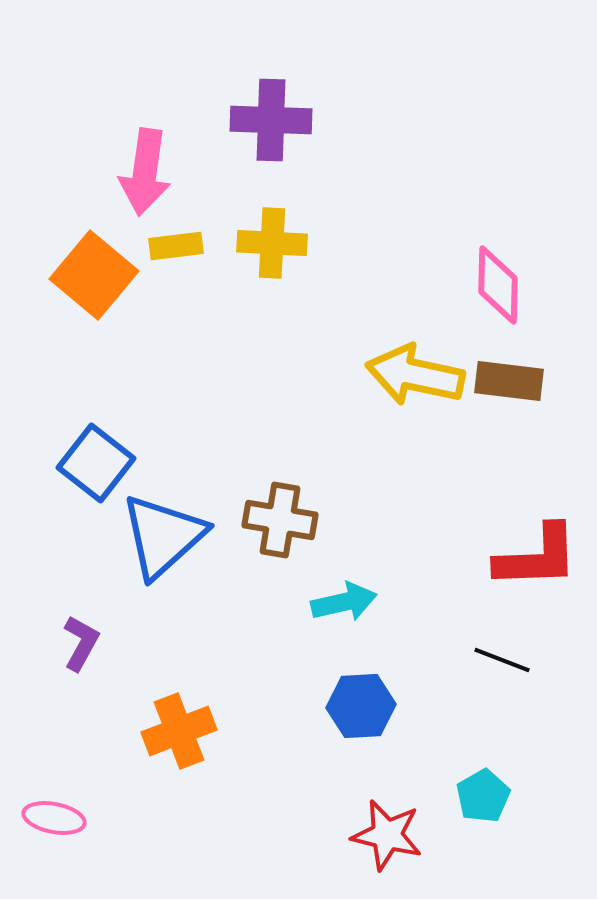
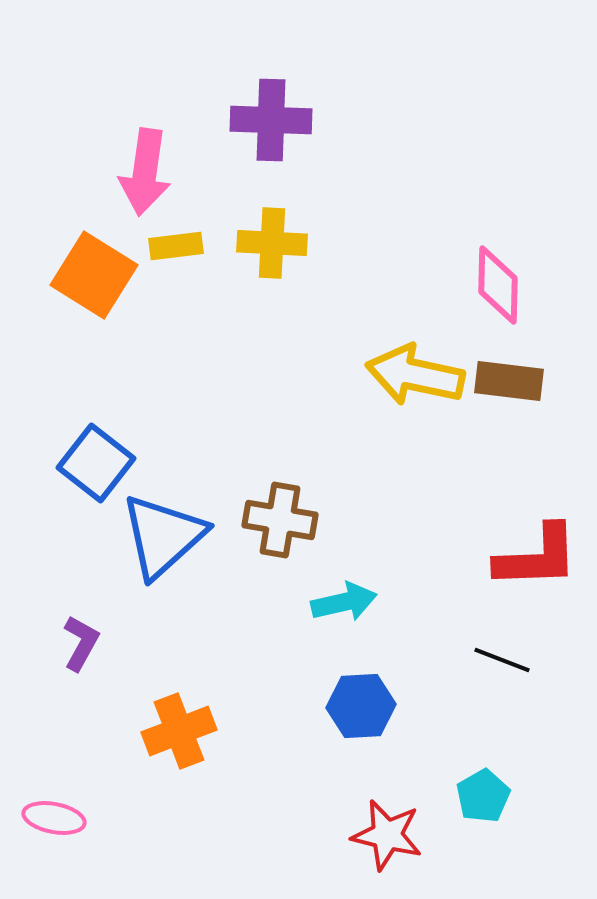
orange square: rotated 8 degrees counterclockwise
